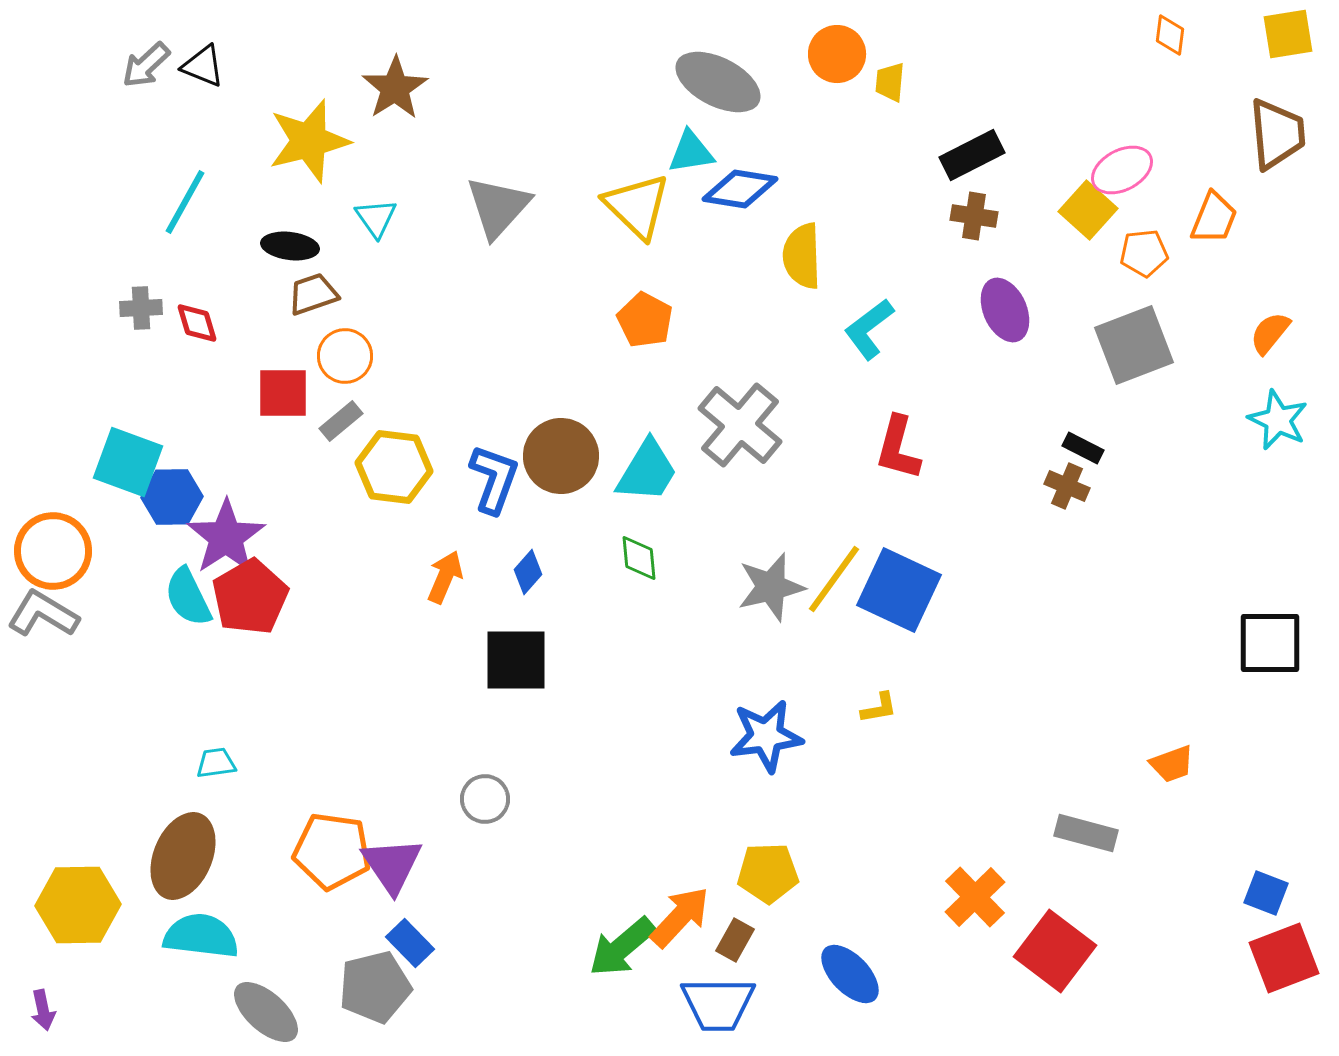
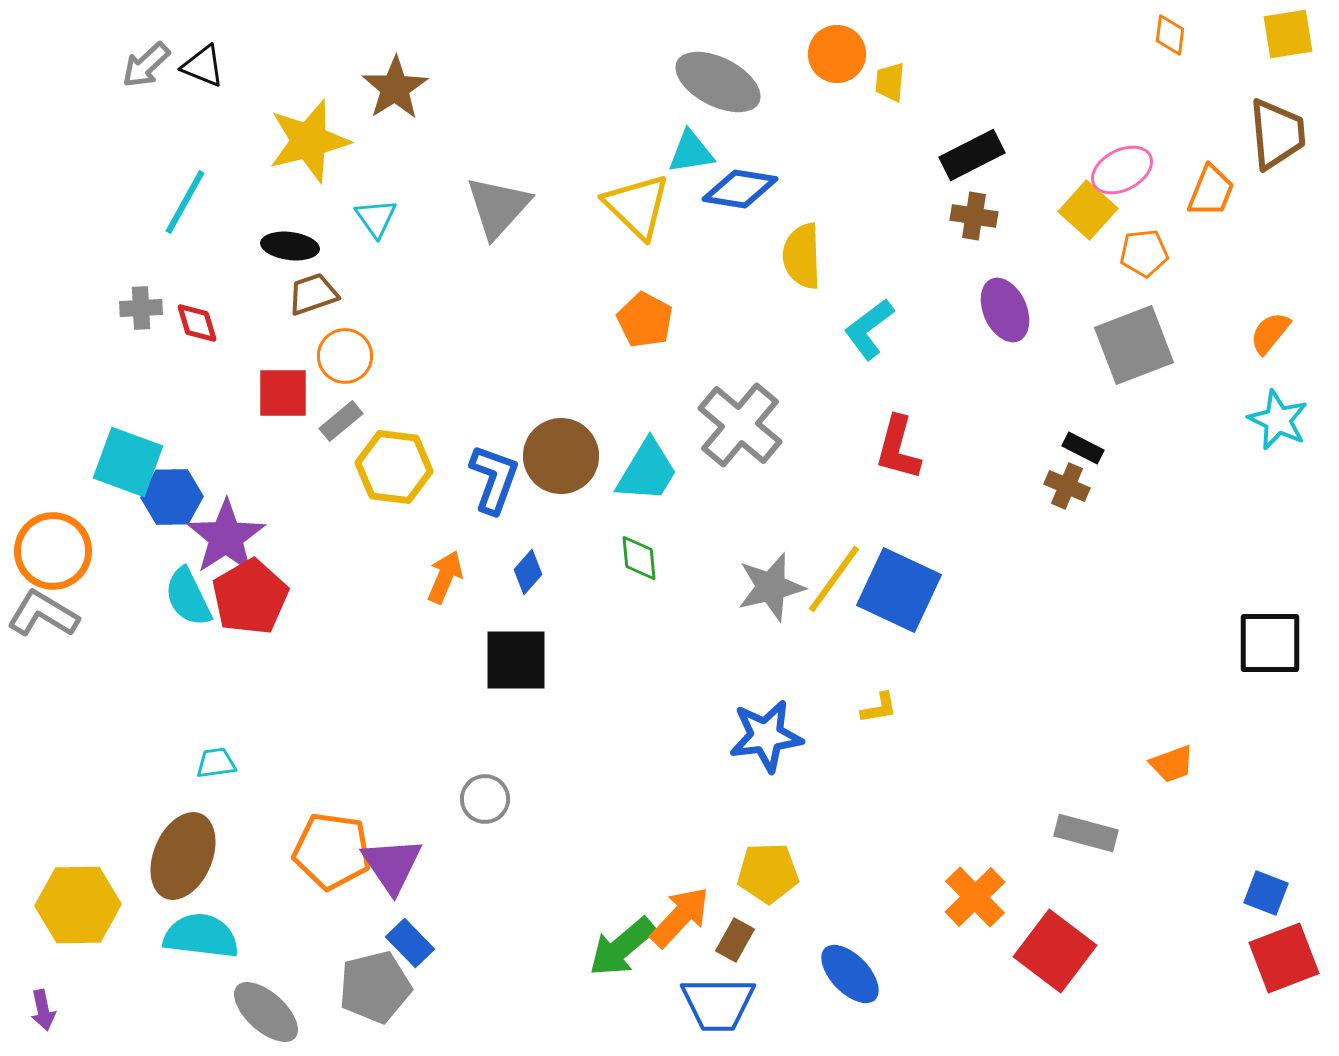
orange trapezoid at (1214, 218): moved 3 px left, 27 px up
